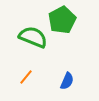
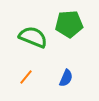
green pentagon: moved 7 px right, 4 px down; rotated 24 degrees clockwise
blue semicircle: moved 1 px left, 3 px up
